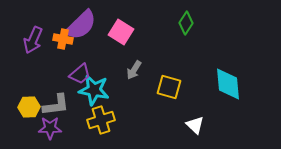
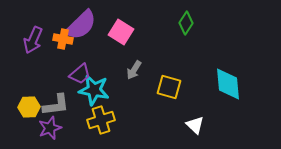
purple star: rotated 20 degrees counterclockwise
